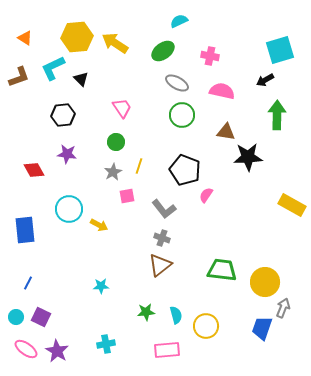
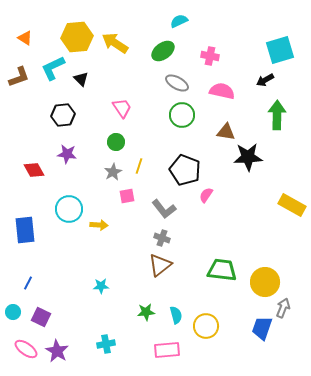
yellow arrow at (99, 225): rotated 24 degrees counterclockwise
cyan circle at (16, 317): moved 3 px left, 5 px up
